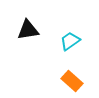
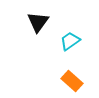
black triangle: moved 10 px right, 8 px up; rotated 45 degrees counterclockwise
